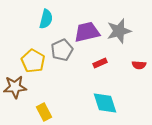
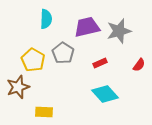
cyan semicircle: rotated 12 degrees counterclockwise
purple trapezoid: moved 5 px up
gray pentagon: moved 1 px right, 3 px down; rotated 15 degrees counterclockwise
yellow pentagon: moved 1 px up
red semicircle: rotated 56 degrees counterclockwise
brown star: moved 3 px right; rotated 15 degrees counterclockwise
cyan diamond: moved 9 px up; rotated 24 degrees counterclockwise
yellow rectangle: rotated 60 degrees counterclockwise
